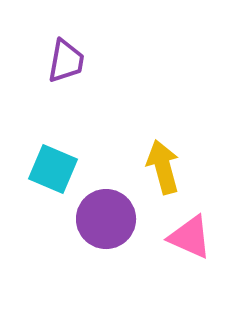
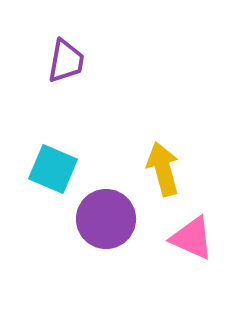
yellow arrow: moved 2 px down
pink triangle: moved 2 px right, 1 px down
